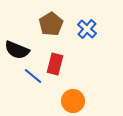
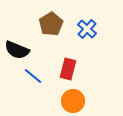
red rectangle: moved 13 px right, 5 px down
